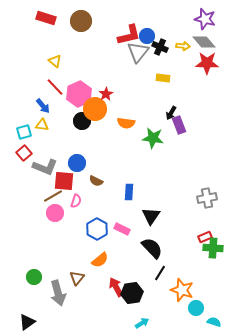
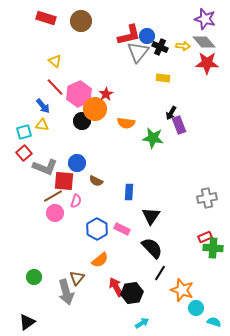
gray arrow at (58, 293): moved 8 px right, 1 px up
